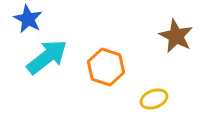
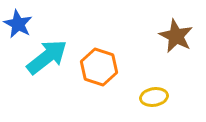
blue star: moved 10 px left, 5 px down
orange hexagon: moved 7 px left
yellow ellipse: moved 2 px up; rotated 12 degrees clockwise
